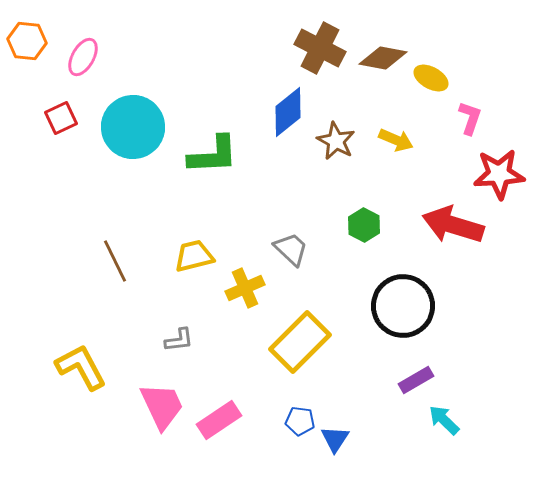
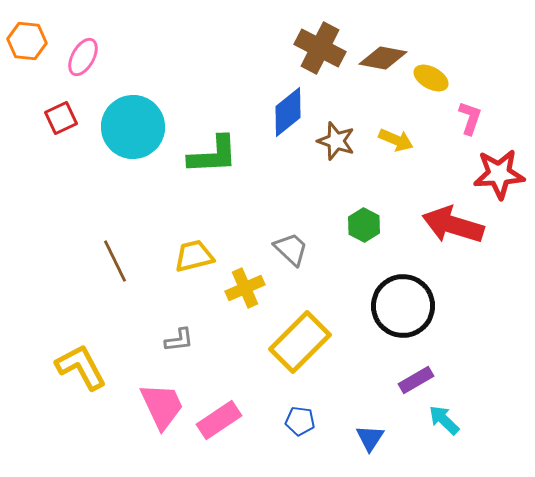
brown star: rotated 9 degrees counterclockwise
blue triangle: moved 35 px right, 1 px up
